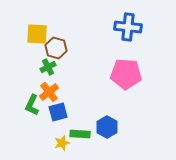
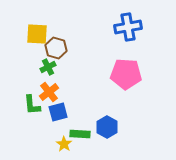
blue cross: rotated 16 degrees counterclockwise
green L-shape: rotated 30 degrees counterclockwise
yellow star: moved 2 px right, 1 px down; rotated 21 degrees counterclockwise
